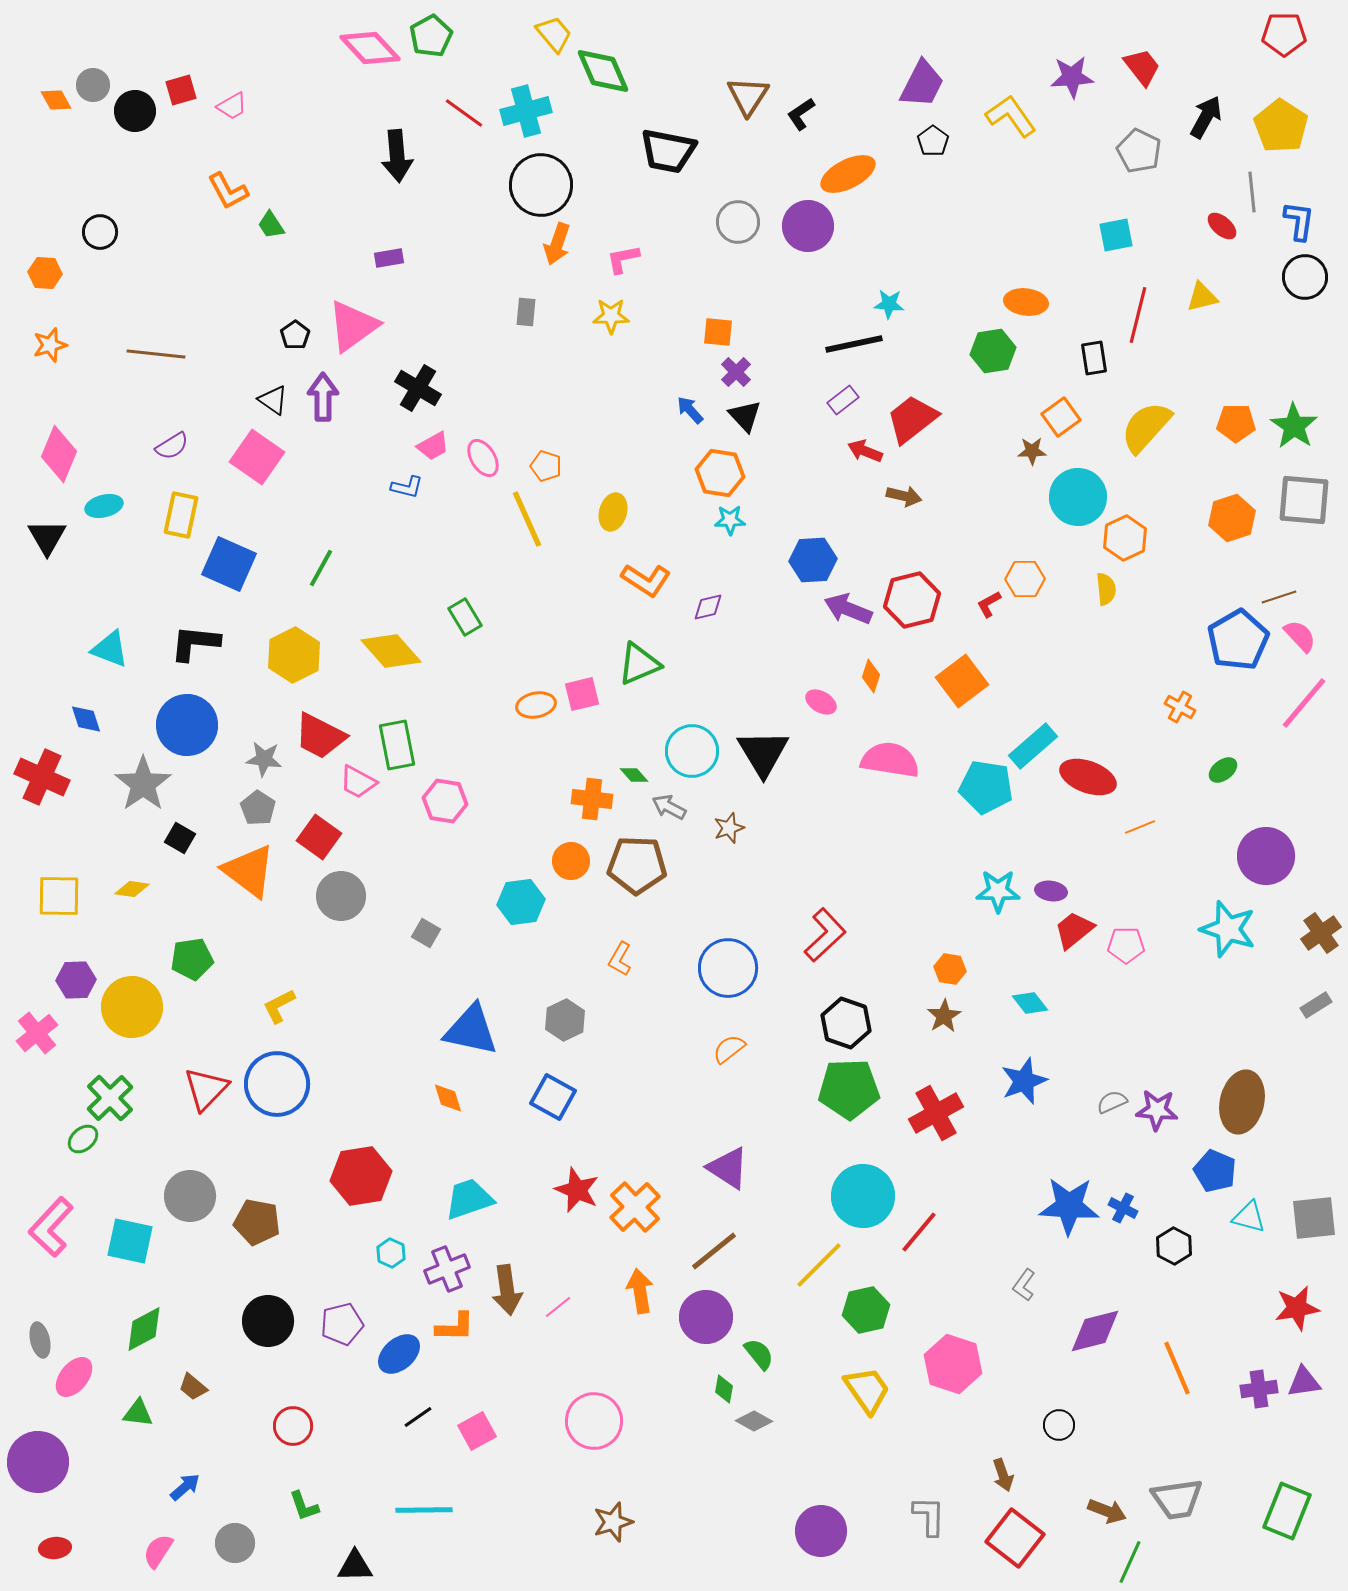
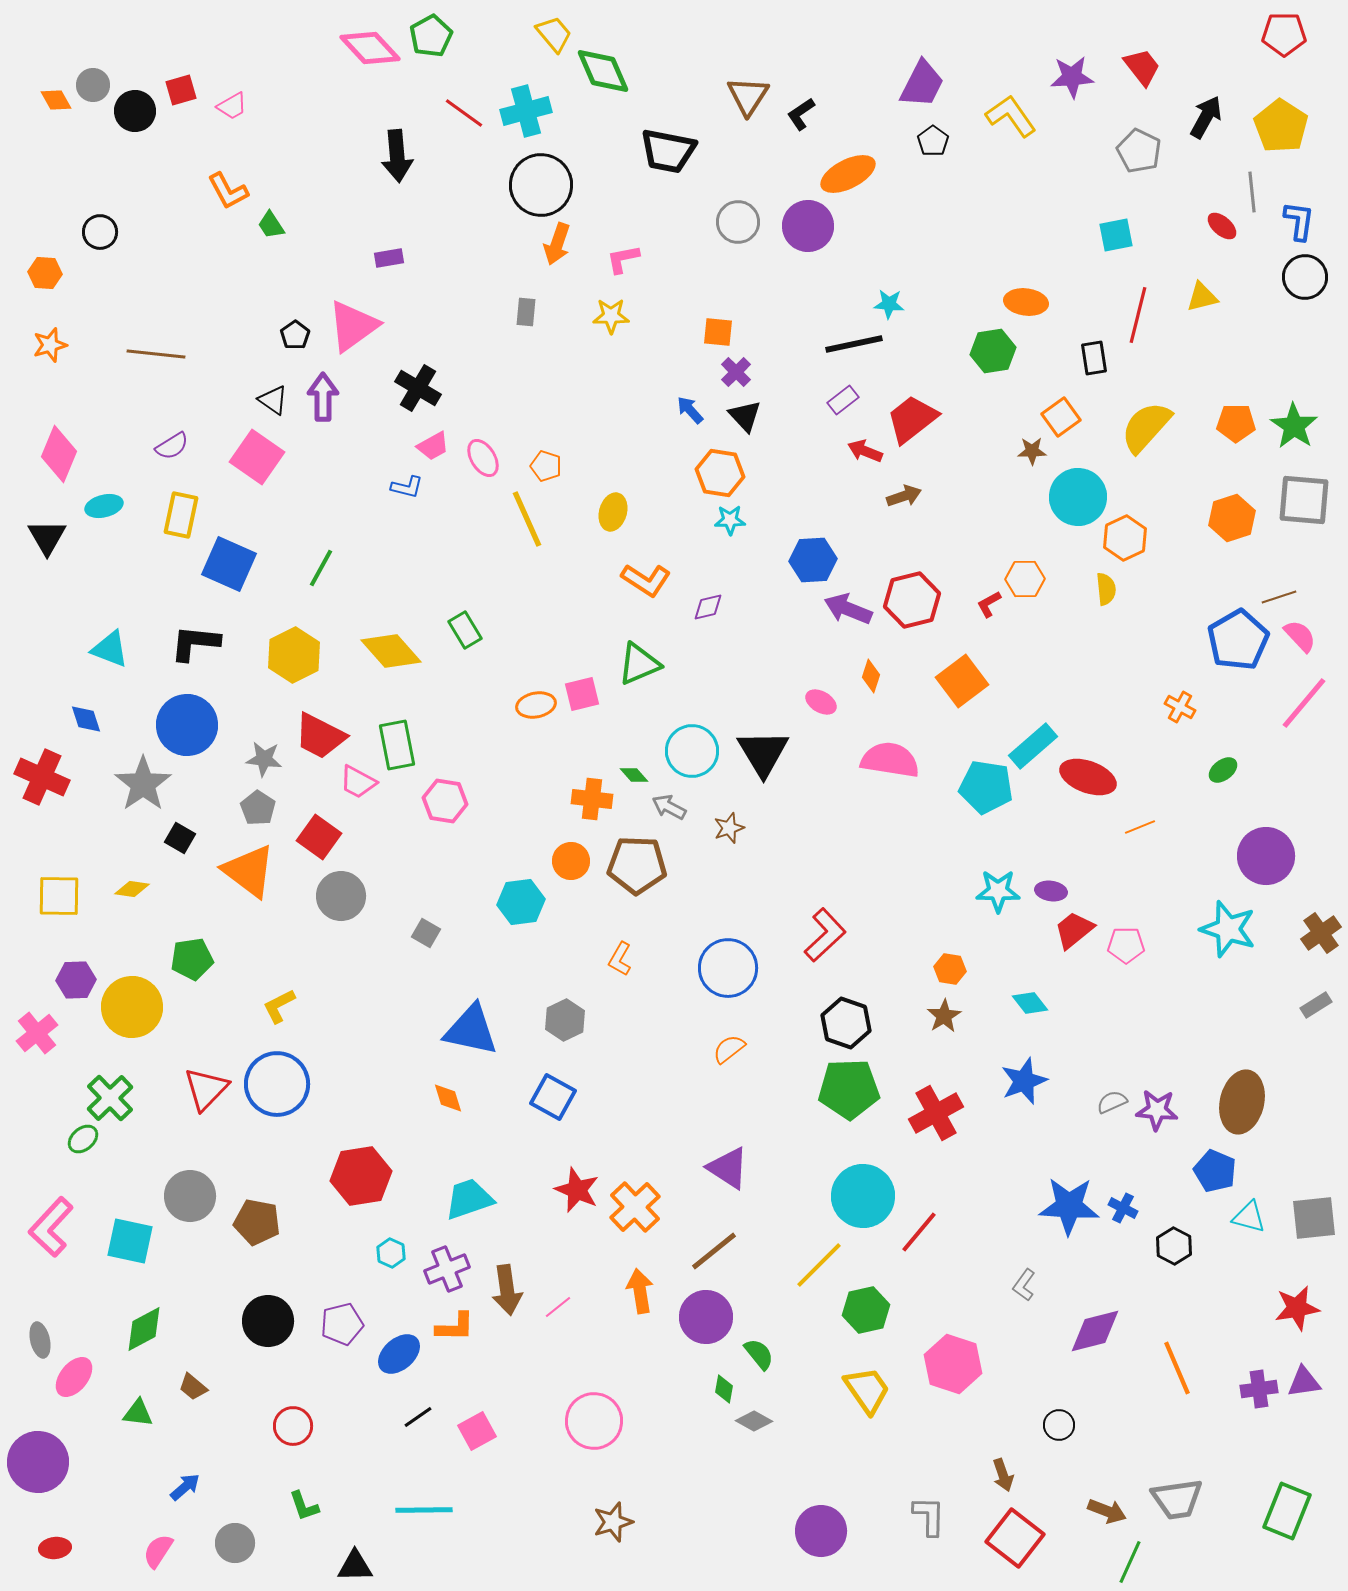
brown arrow at (904, 496): rotated 32 degrees counterclockwise
green rectangle at (465, 617): moved 13 px down
